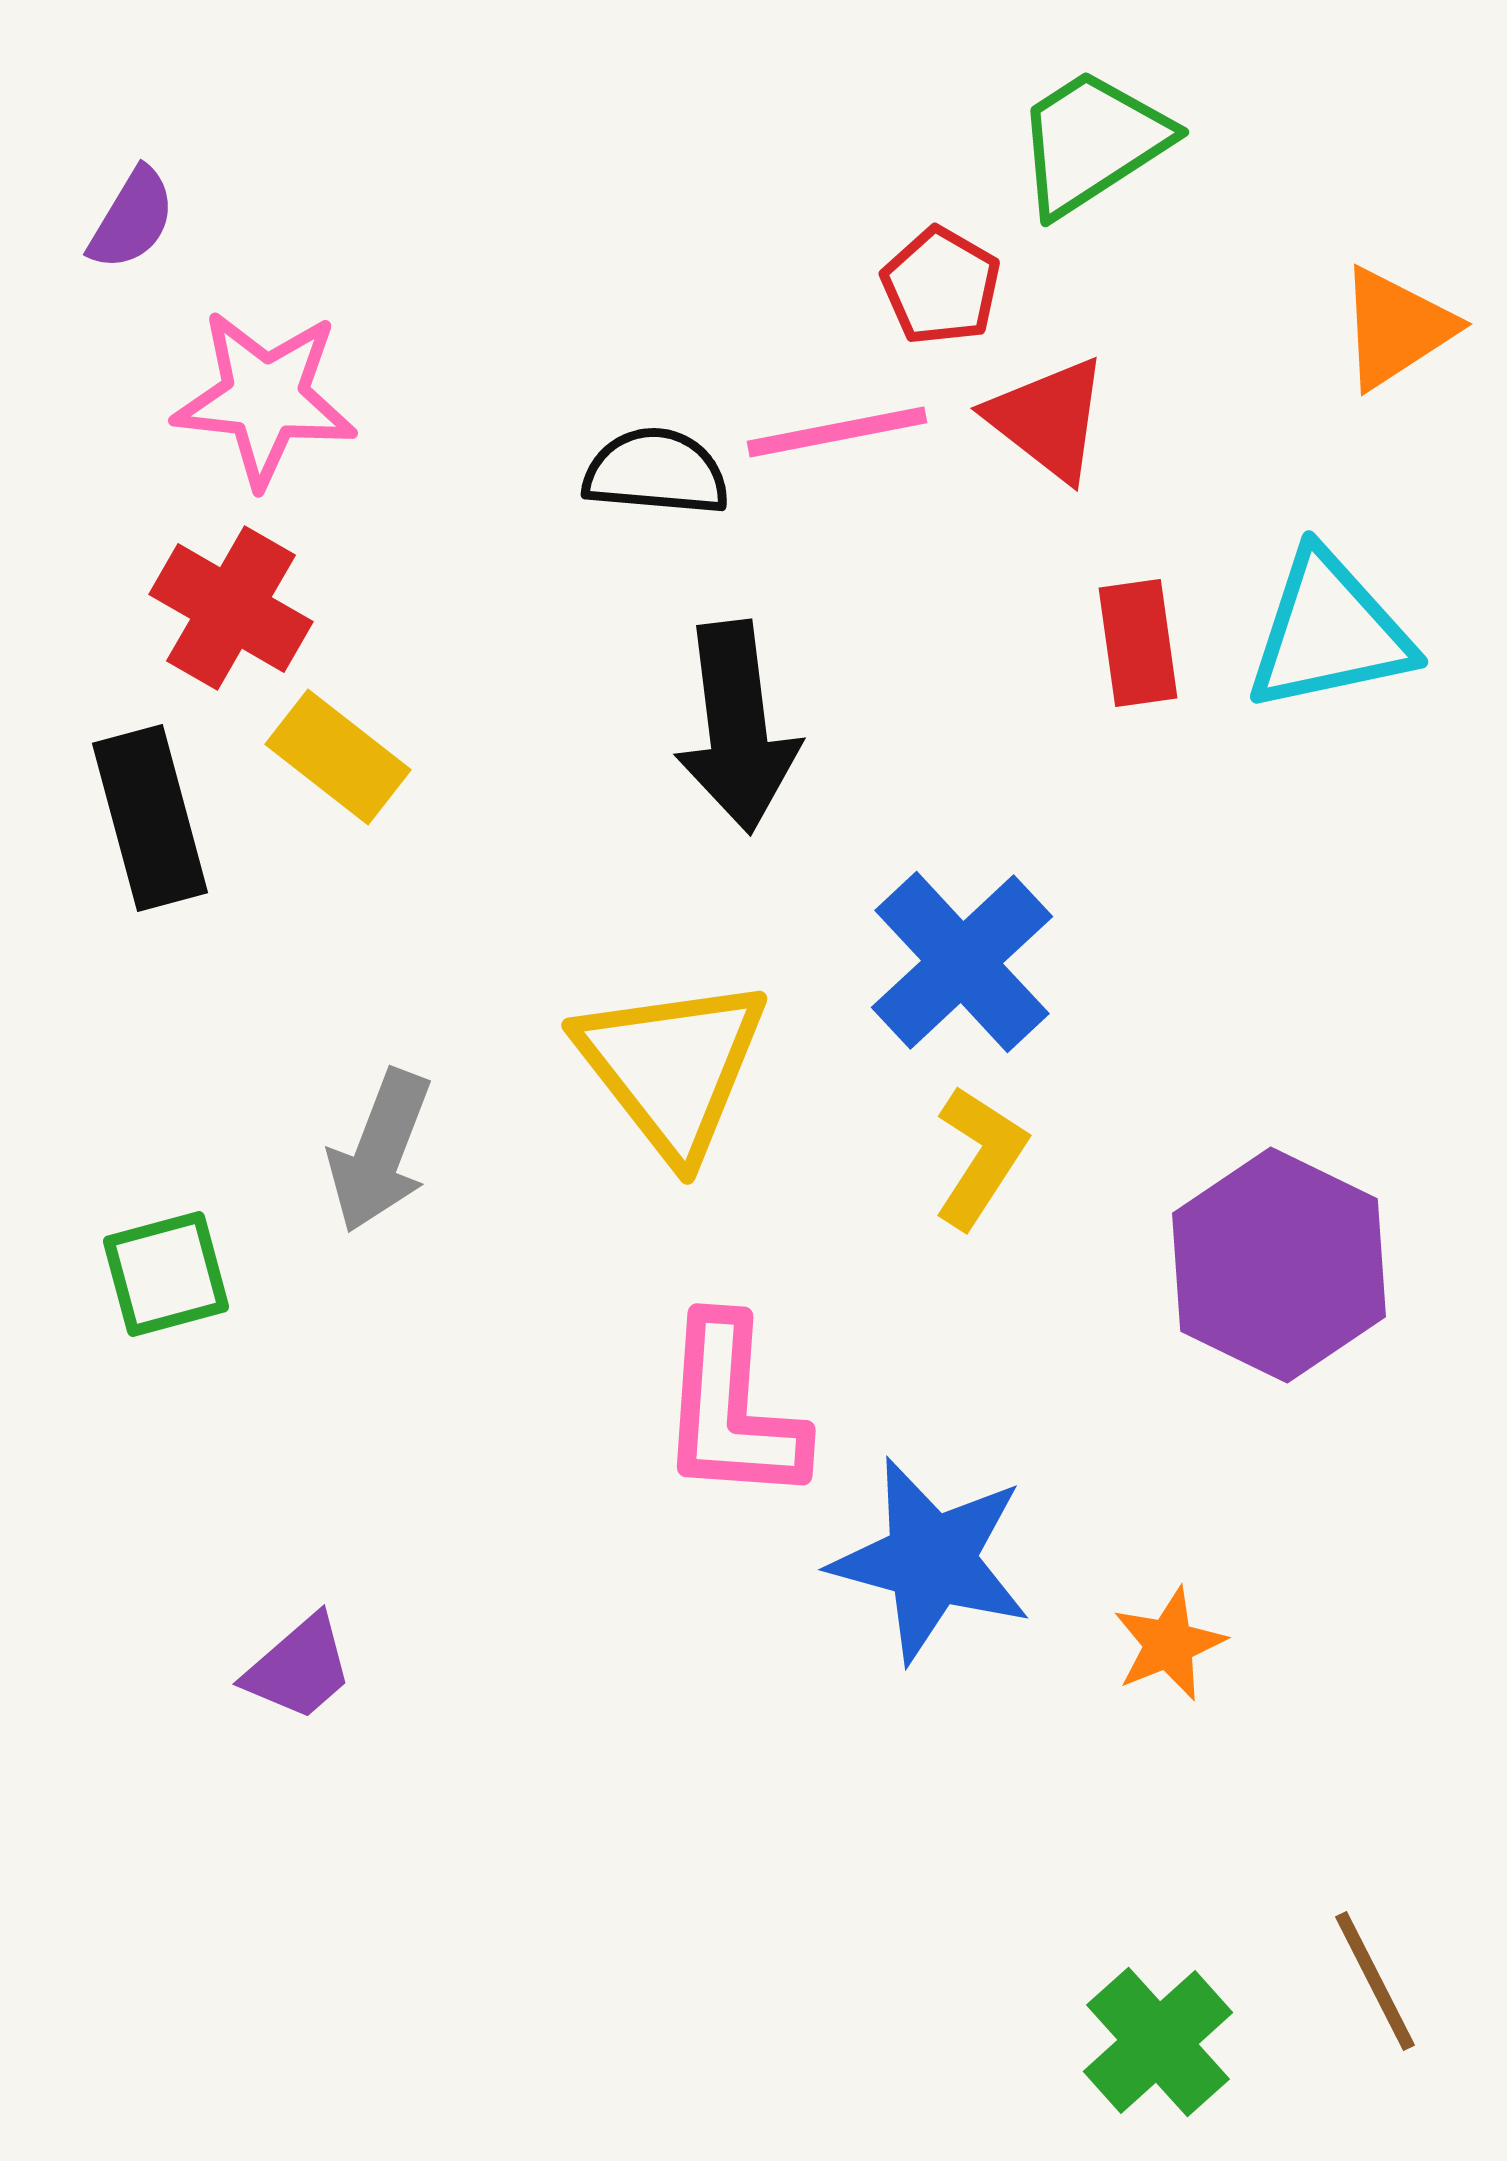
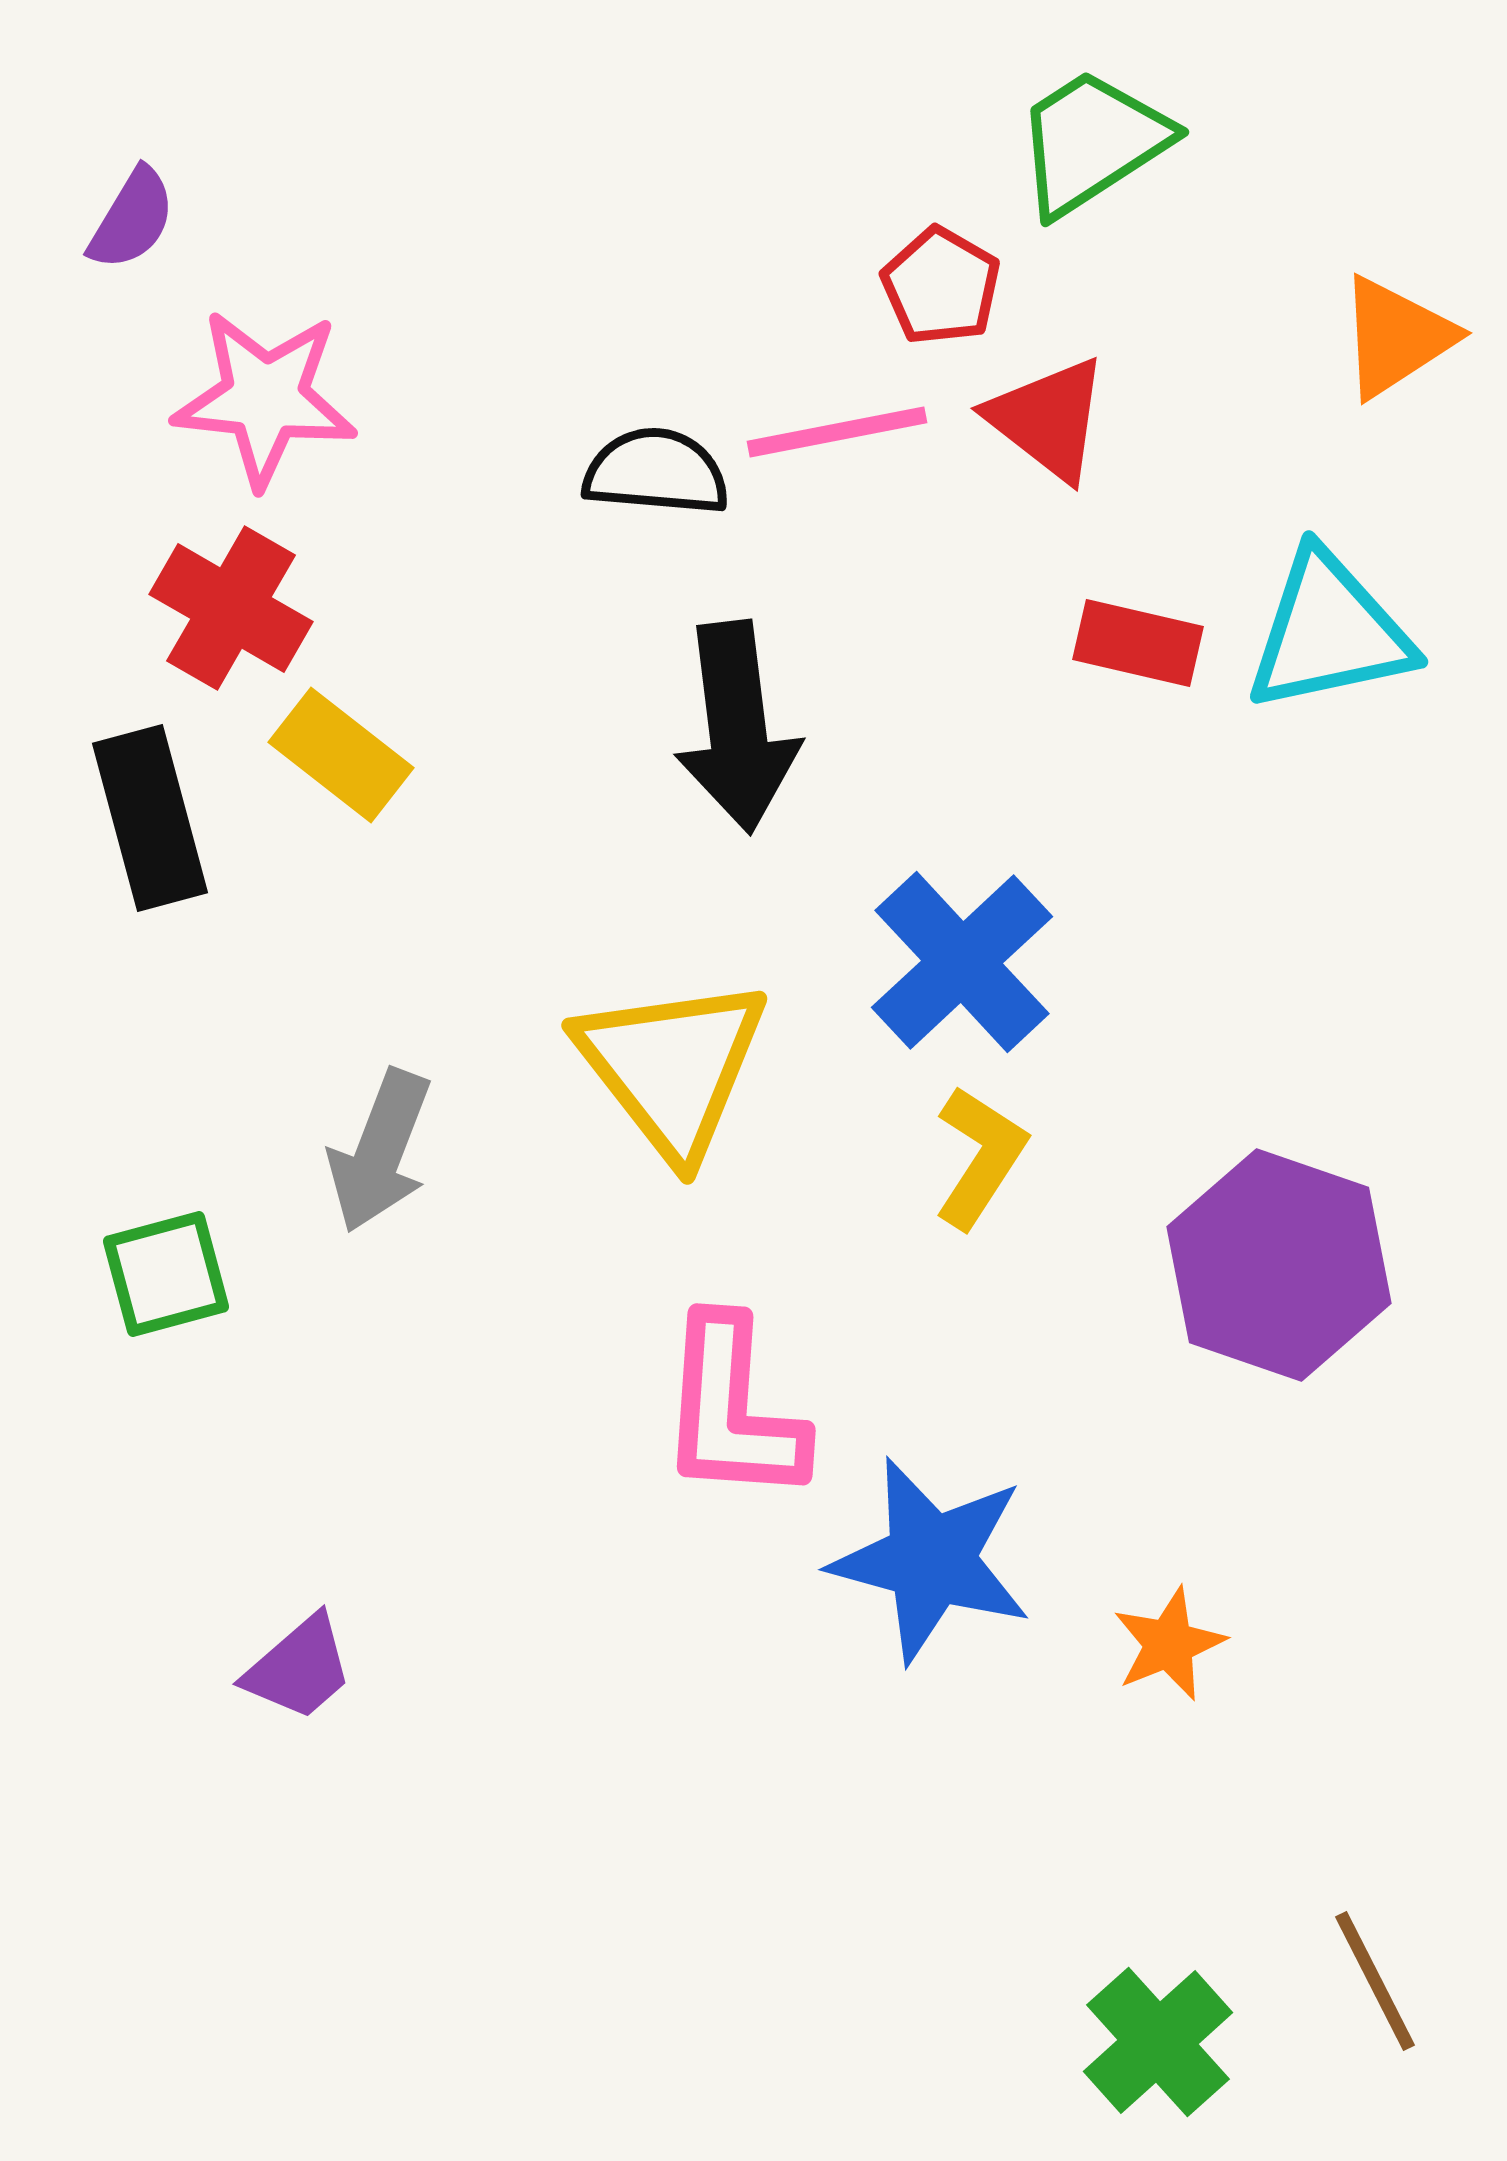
orange triangle: moved 9 px down
red rectangle: rotated 69 degrees counterclockwise
yellow rectangle: moved 3 px right, 2 px up
purple hexagon: rotated 7 degrees counterclockwise
